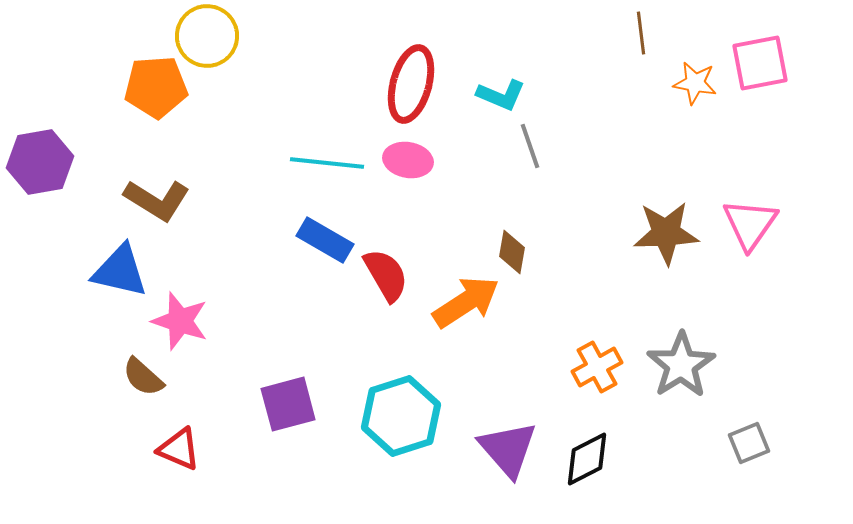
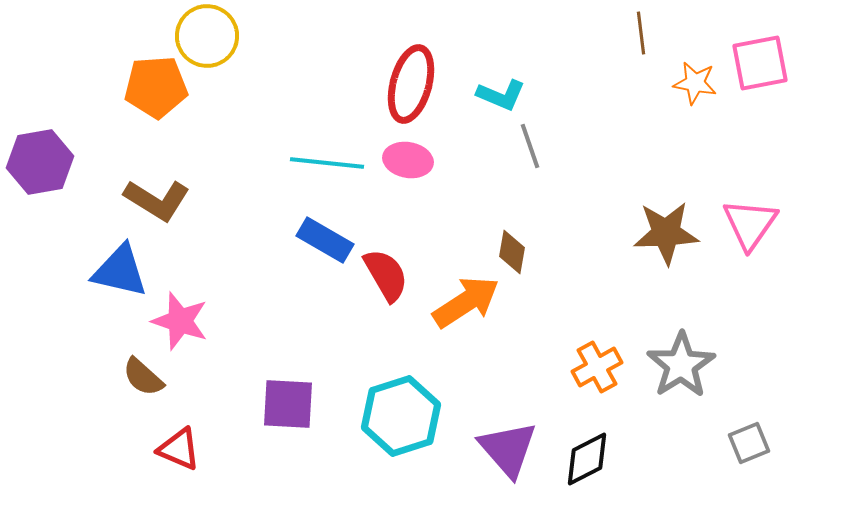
purple square: rotated 18 degrees clockwise
